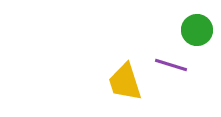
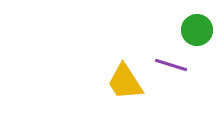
yellow trapezoid: rotated 15 degrees counterclockwise
